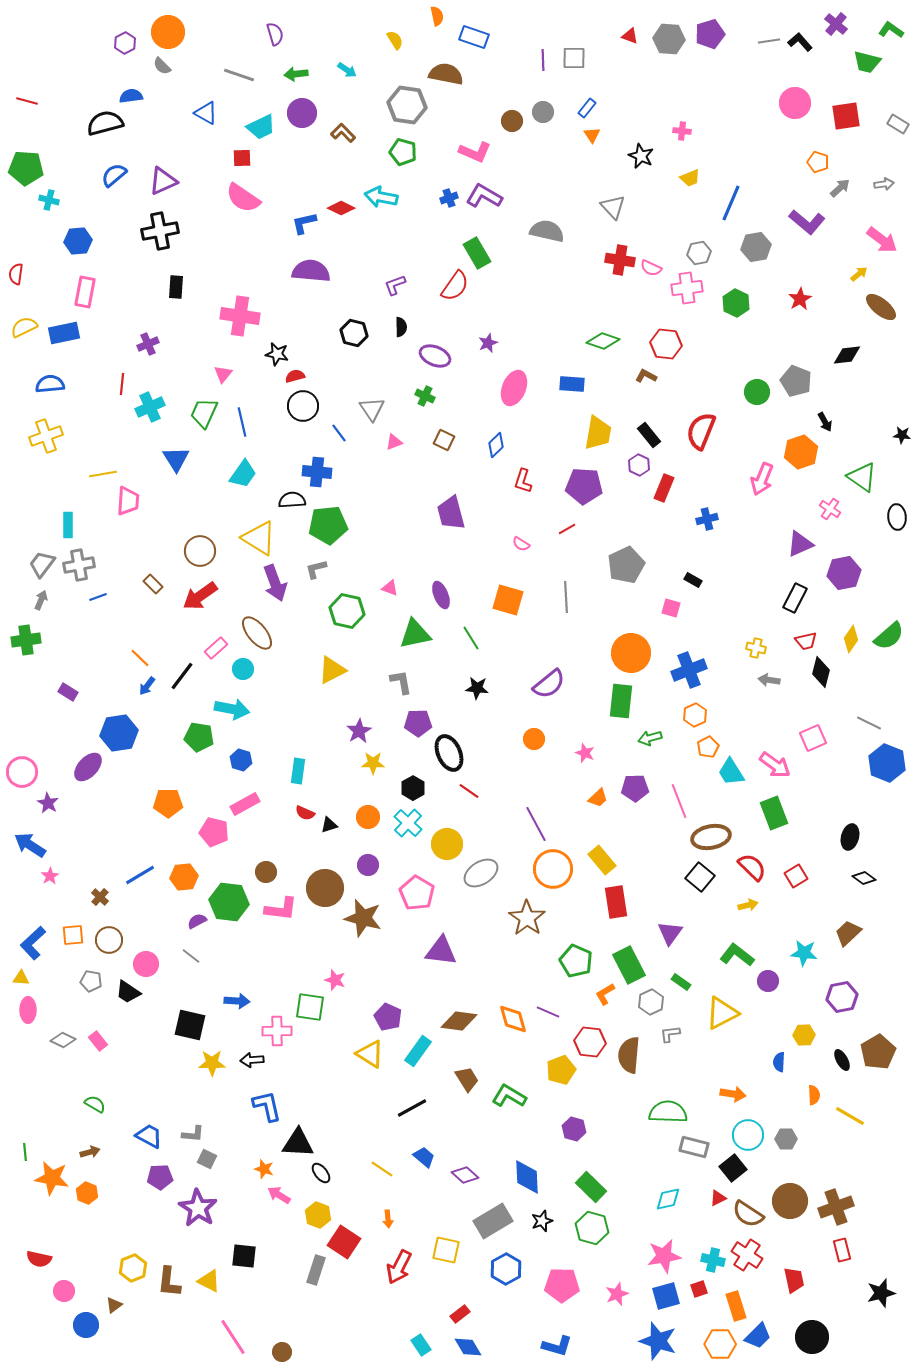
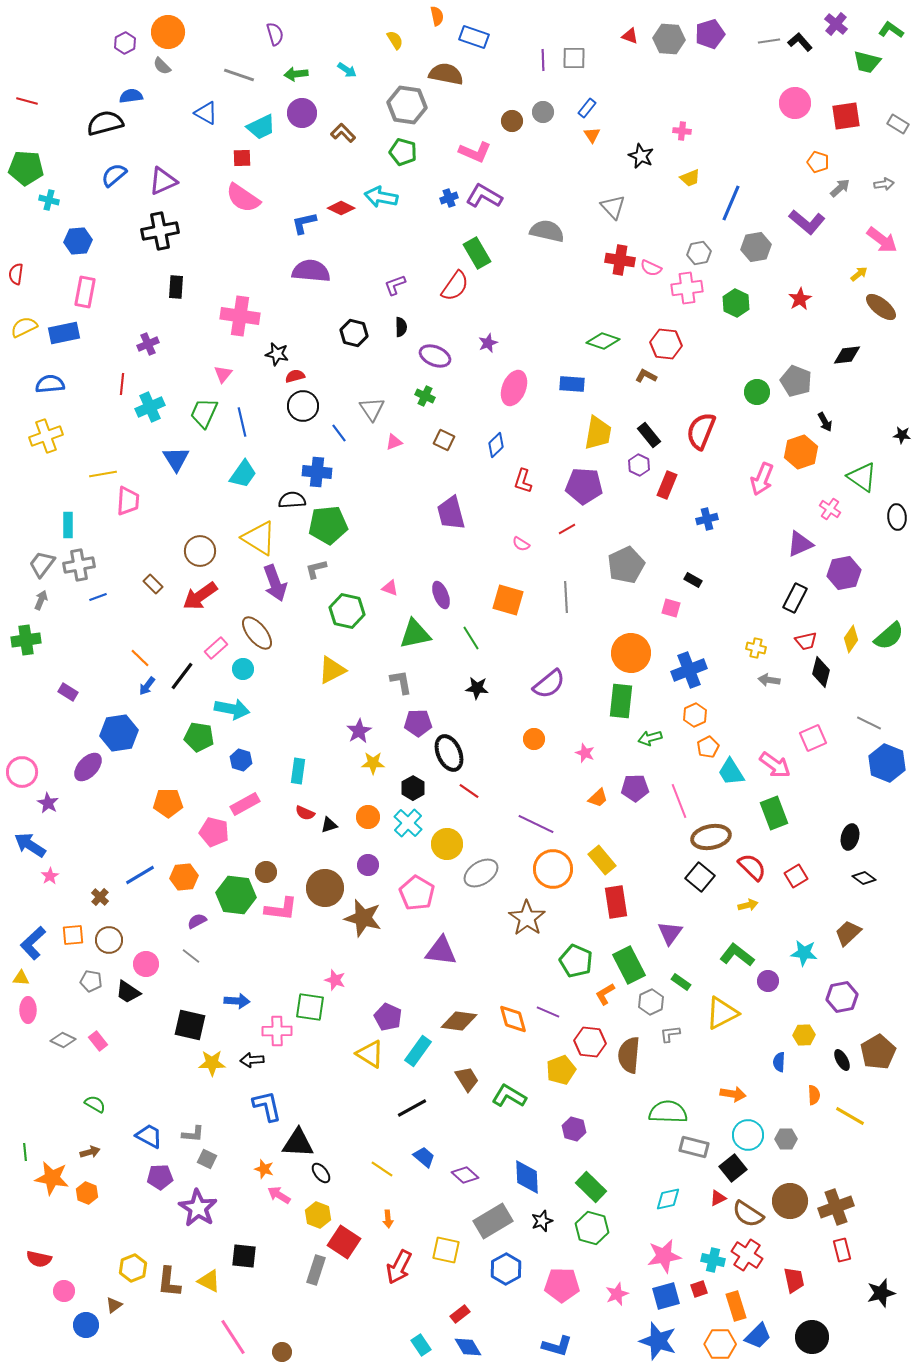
red rectangle at (664, 488): moved 3 px right, 3 px up
purple line at (536, 824): rotated 36 degrees counterclockwise
green hexagon at (229, 902): moved 7 px right, 7 px up
